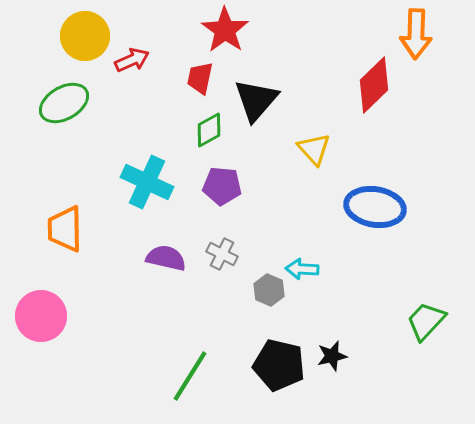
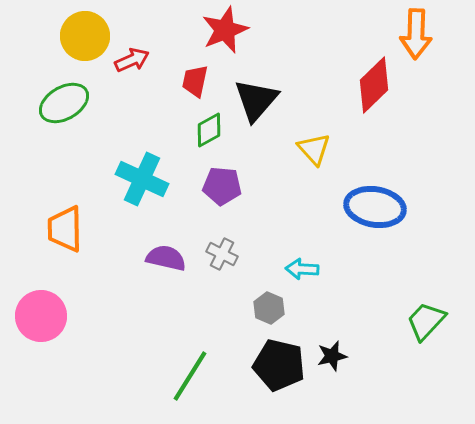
red star: rotated 15 degrees clockwise
red trapezoid: moved 5 px left, 3 px down
cyan cross: moved 5 px left, 3 px up
gray hexagon: moved 18 px down
